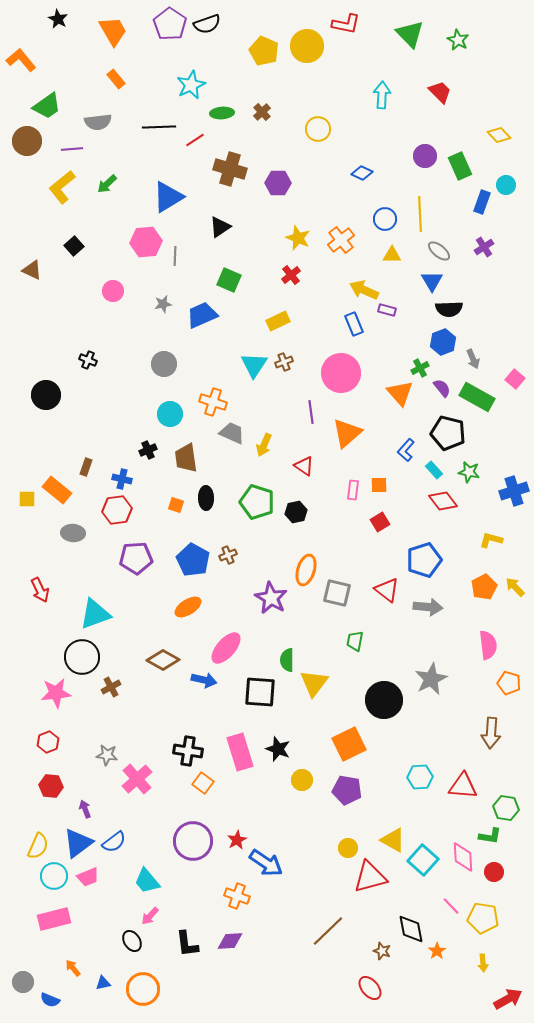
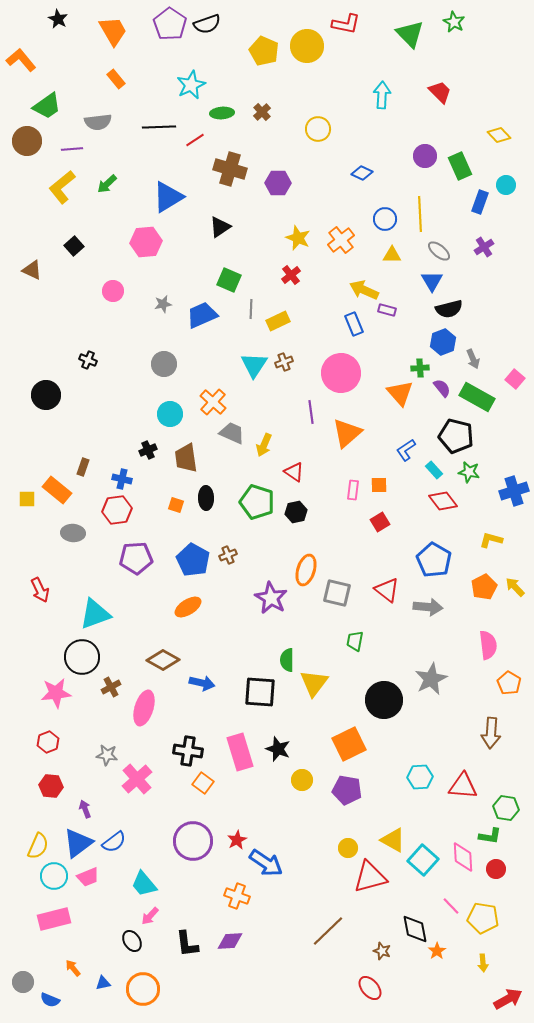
green star at (458, 40): moved 4 px left, 18 px up
blue rectangle at (482, 202): moved 2 px left
gray line at (175, 256): moved 76 px right, 53 px down
black semicircle at (449, 309): rotated 12 degrees counterclockwise
green cross at (420, 368): rotated 24 degrees clockwise
orange cross at (213, 402): rotated 24 degrees clockwise
black pentagon at (448, 433): moved 8 px right, 3 px down
blue L-shape at (406, 450): rotated 15 degrees clockwise
red triangle at (304, 466): moved 10 px left, 6 px down
brown rectangle at (86, 467): moved 3 px left
blue pentagon at (424, 560): moved 10 px right; rotated 24 degrees counterclockwise
pink ellipse at (226, 648): moved 82 px left, 60 px down; rotated 24 degrees counterclockwise
blue arrow at (204, 680): moved 2 px left, 3 px down
orange pentagon at (509, 683): rotated 15 degrees clockwise
red circle at (494, 872): moved 2 px right, 3 px up
cyan trapezoid at (147, 881): moved 3 px left, 3 px down
black diamond at (411, 929): moved 4 px right
